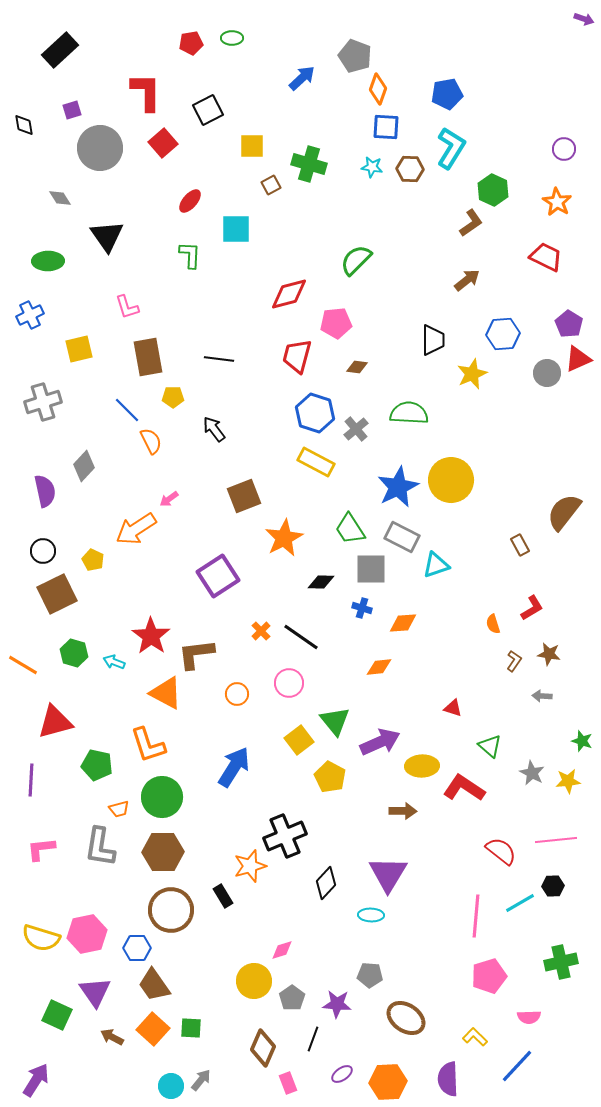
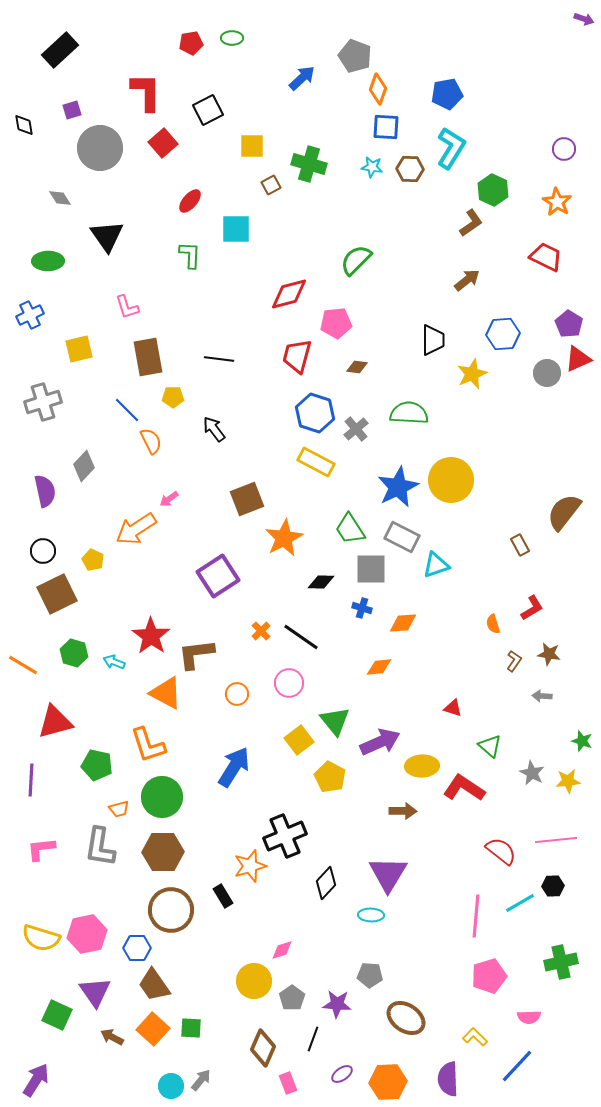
brown square at (244, 496): moved 3 px right, 3 px down
